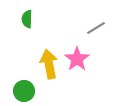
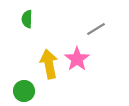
gray line: moved 1 px down
